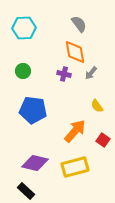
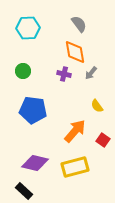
cyan hexagon: moved 4 px right
black rectangle: moved 2 px left
